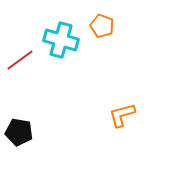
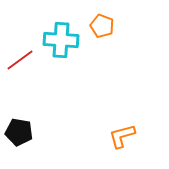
cyan cross: rotated 12 degrees counterclockwise
orange L-shape: moved 21 px down
